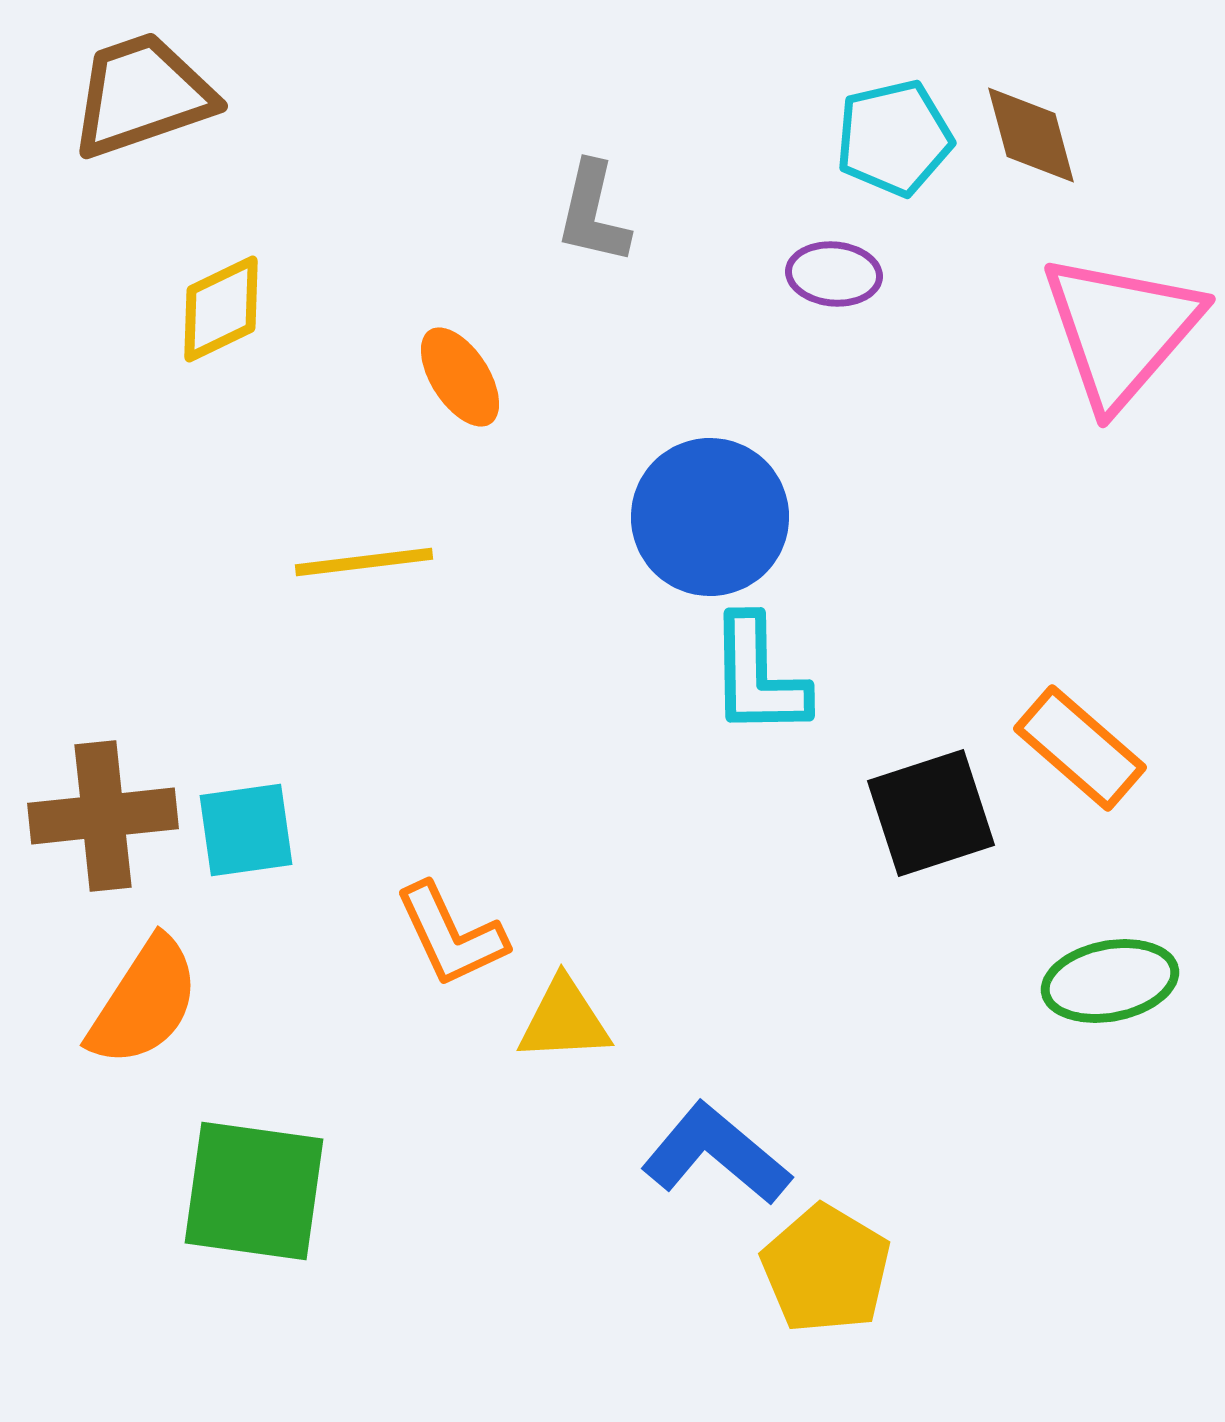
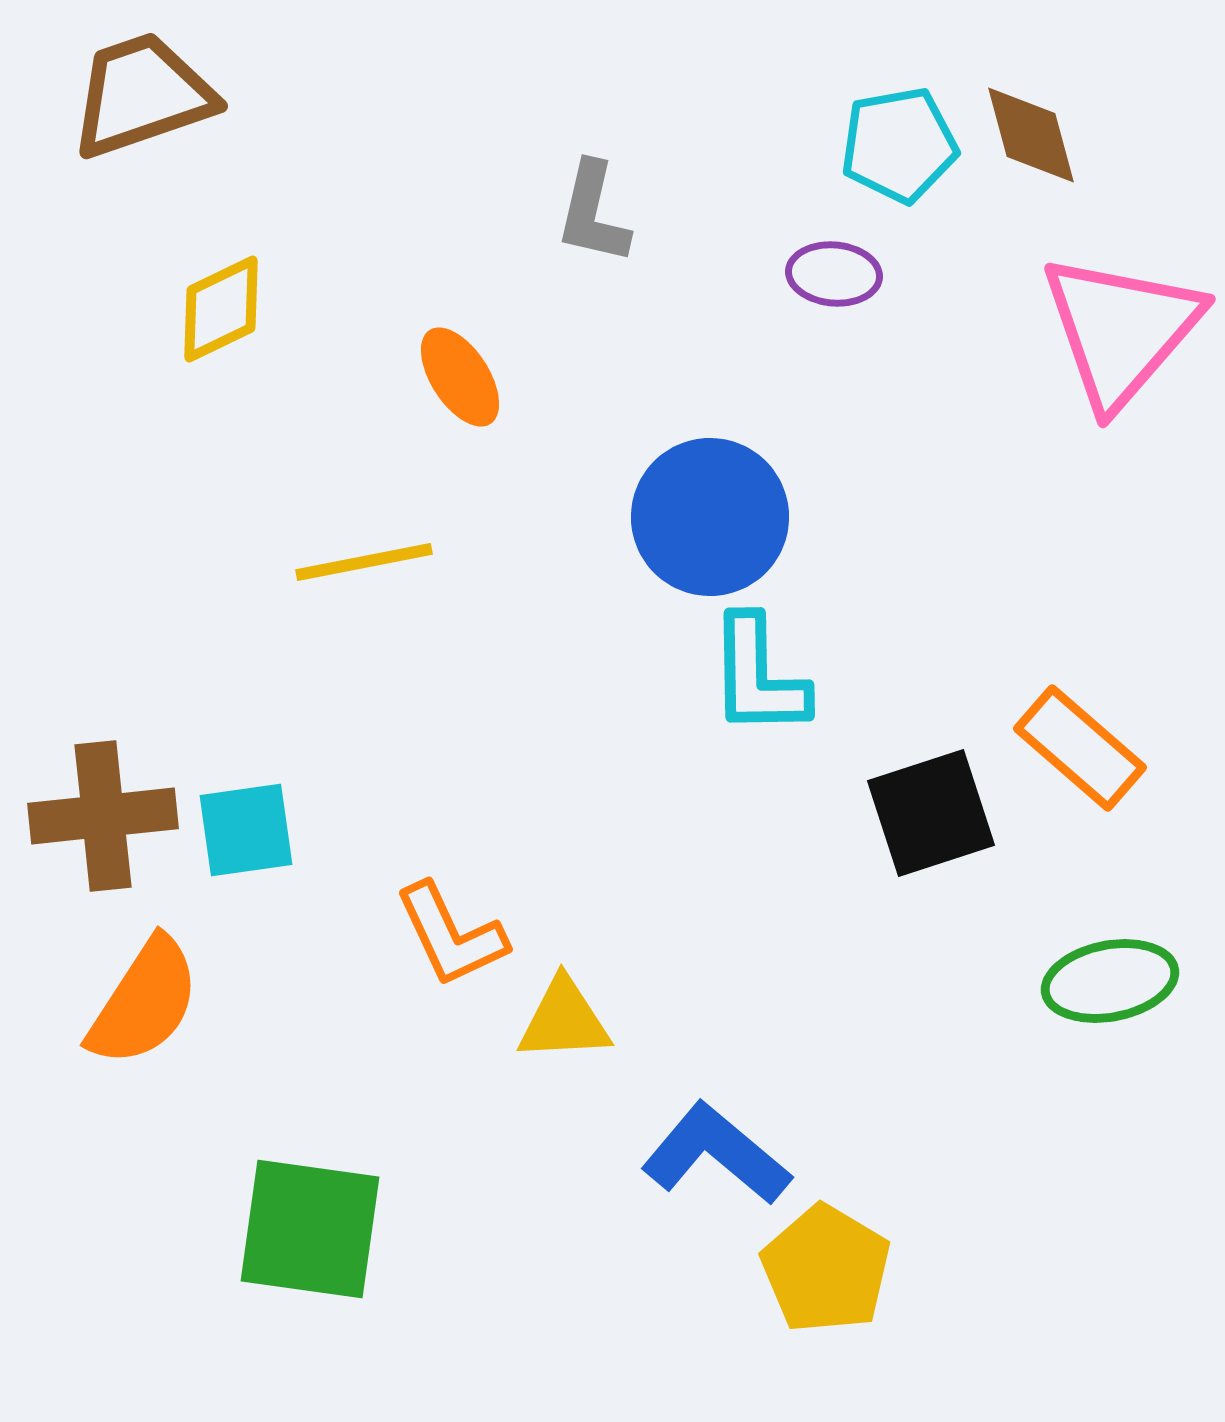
cyan pentagon: moved 5 px right, 7 px down; rotated 3 degrees clockwise
yellow line: rotated 4 degrees counterclockwise
green square: moved 56 px right, 38 px down
